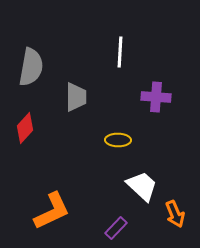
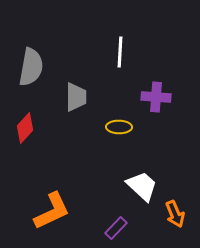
yellow ellipse: moved 1 px right, 13 px up
